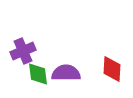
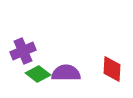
green diamond: rotated 45 degrees counterclockwise
